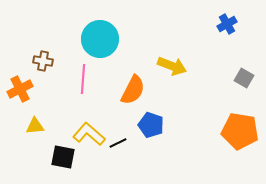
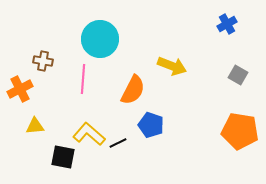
gray square: moved 6 px left, 3 px up
